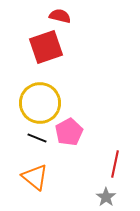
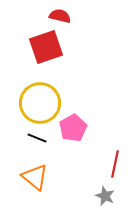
pink pentagon: moved 4 px right, 4 px up
gray star: moved 1 px left, 1 px up; rotated 12 degrees counterclockwise
